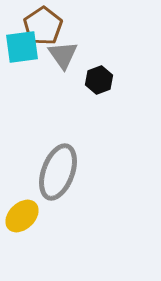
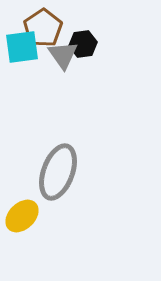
brown pentagon: moved 2 px down
black hexagon: moved 16 px left, 36 px up; rotated 12 degrees clockwise
